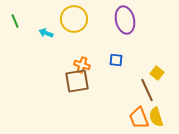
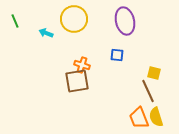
purple ellipse: moved 1 px down
blue square: moved 1 px right, 5 px up
yellow square: moved 3 px left; rotated 24 degrees counterclockwise
brown line: moved 1 px right, 1 px down
